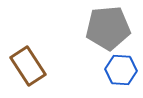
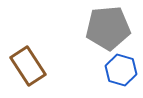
blue hexagon: rotated 12 degrees clockwise
